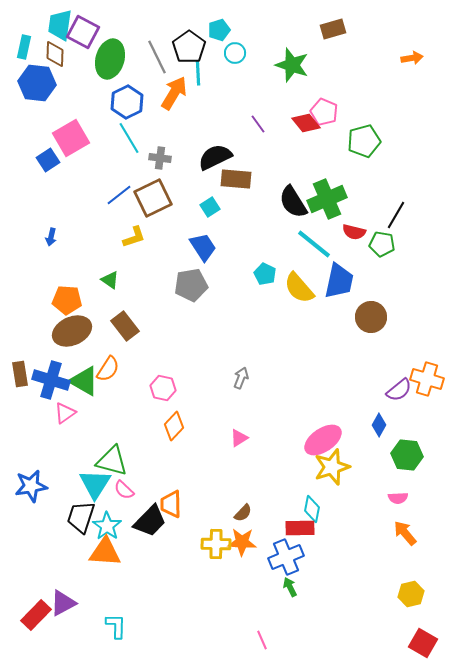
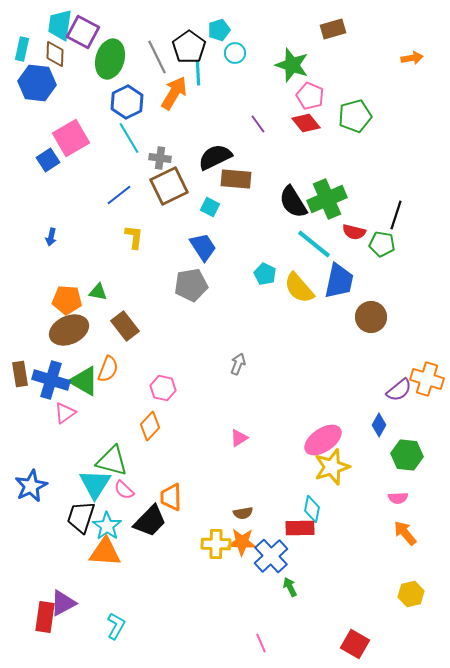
cyan rectangle at (24, 47): moved 2 px left, 2 px down
pink pentagon at (324, 112): moved 14 px left, 16 px up
green pentagon at (364, 141): moved 9 px left, 25 px up
brown square at (153, 198): moved 16 px right, 12 px up
cyan square at (210, 207): rotated 30 degrees counterclockwise
black line at (396, 215): rotated 12 degrees counterclockwise
yellow L-shape at (134, 237): rotated 65 degrees counterclockwise
green triangle at (110, 280): moved 12 px left, 12 px down; rotated 24 degrees counterclockwise
brown ellipse at (72, 331): moved 3 px left, 1 px up
orange semicircle at (108, 369): rotated 12 degrees counterclockwise
gray arrow at (241, 378): moved 3 px left, 14 px up
orange diamond at (174, 426): moved 24 px left
blue star at (31, 486): rotated 16 degrees counterclockwise
orange trapezoid at (171, 504): moved 7 px up
brown semicircle at (243, 513): rotated 36 degrees clockwise
blue cross at (286, 557): moved 15 px left, 1 px up; rotated 20 degrees counterclockwise
red rectangle at (36, 615): moved 9 px right, 2 px down; rotated 36 degrees counterclockwise
cyan L-shape at (116, 626): rotated 28 degrees clockwise
pink line at (262, 640): moved 1 px left, 3 px down
red square at (423, 643): moved 68 px left, 1 px down
